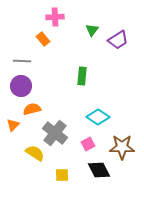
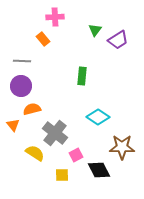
green triangle: moved 3 px right
orange triangle: rotated 24 degrees counterclockwise
pink square: moved 12 px left, 11 px down
